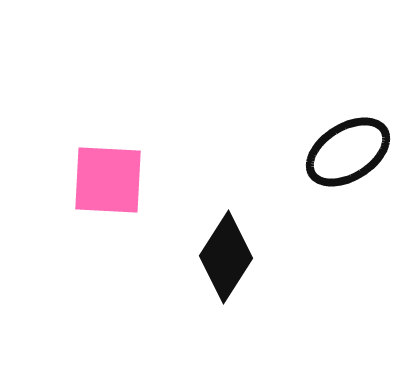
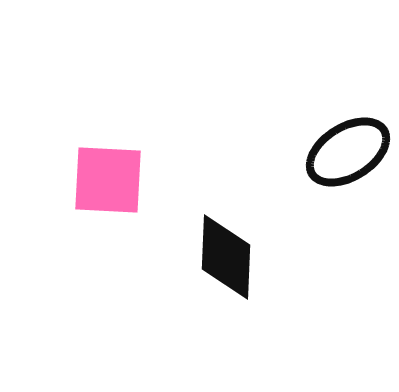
black diamond: rotated 30 degrees counterclockwise
